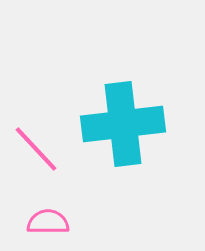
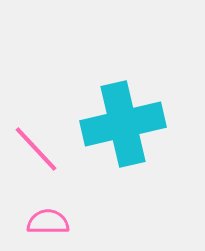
cyan cross: rotated 6 degrees counterclockwise
